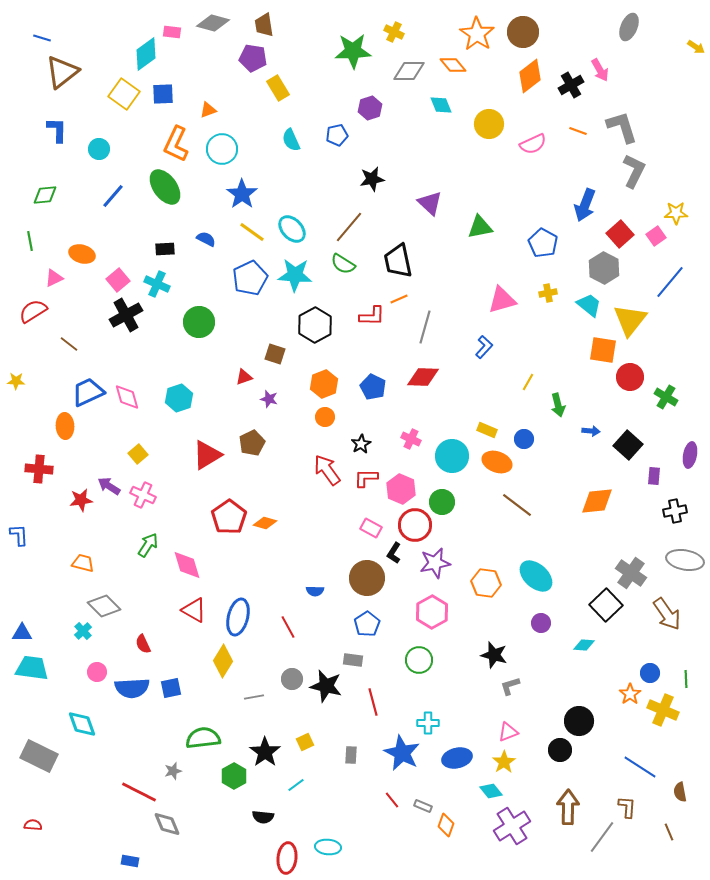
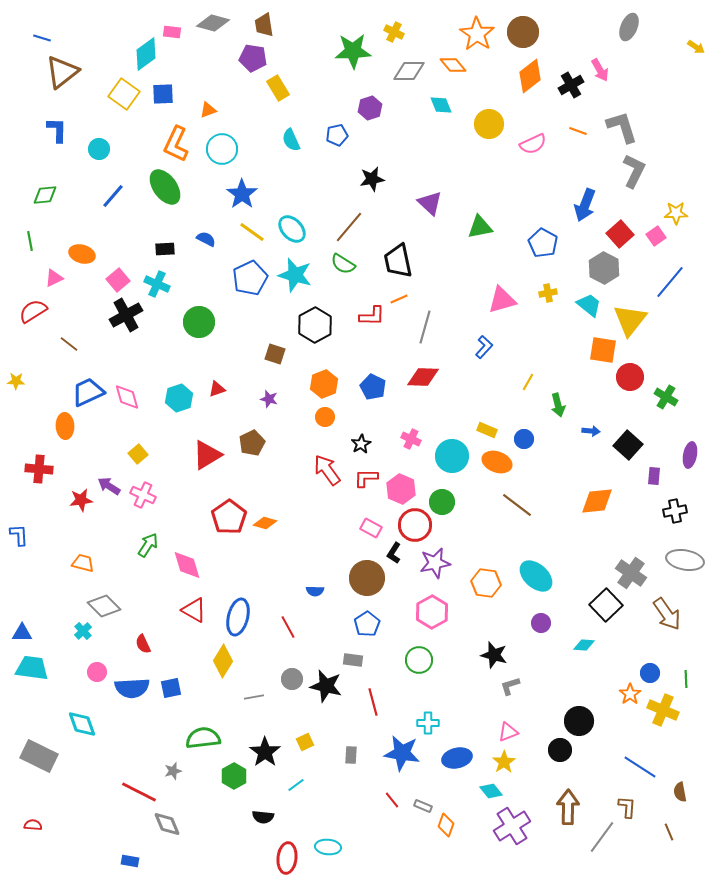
cyan star at (295, 275): rotated 12 degrees clockwise
red triangle at (244, 377): moved 27 px left, 12 px down
blue star at (402, 753): rotated 18 degrees counterclockwise
